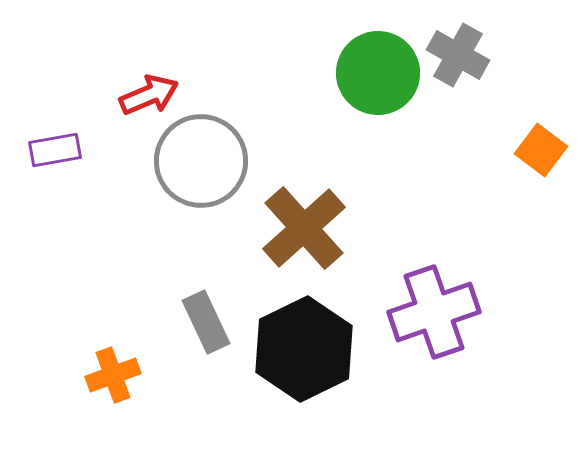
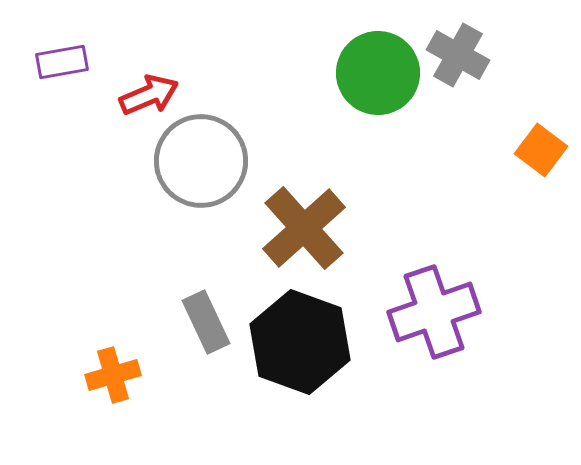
purple rectangle: moved 7 px right, 88 px up
black hexagon: moved 4 px left, 7 px up; rotated 14 degrees counterclockwise
orange cross: rotated 4 degrees clockwise
